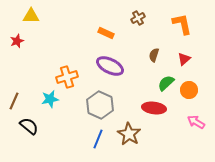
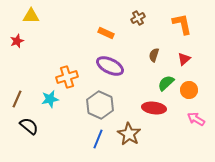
brown line: moved 3 px right, 2 px up
pink arrow: moved 3 px up
